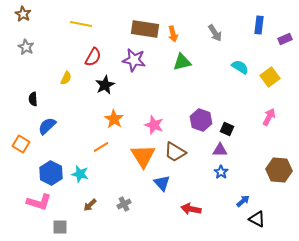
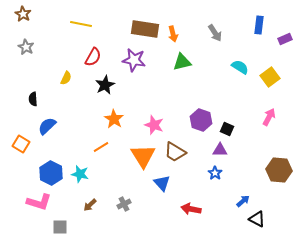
blue star: moved 6 px left, 1 px down
